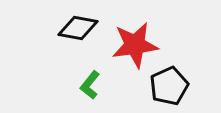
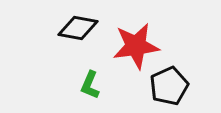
red star: moved 1 px right, 1 px down
green L-shape: rotated 16 degrees counterclockwise
